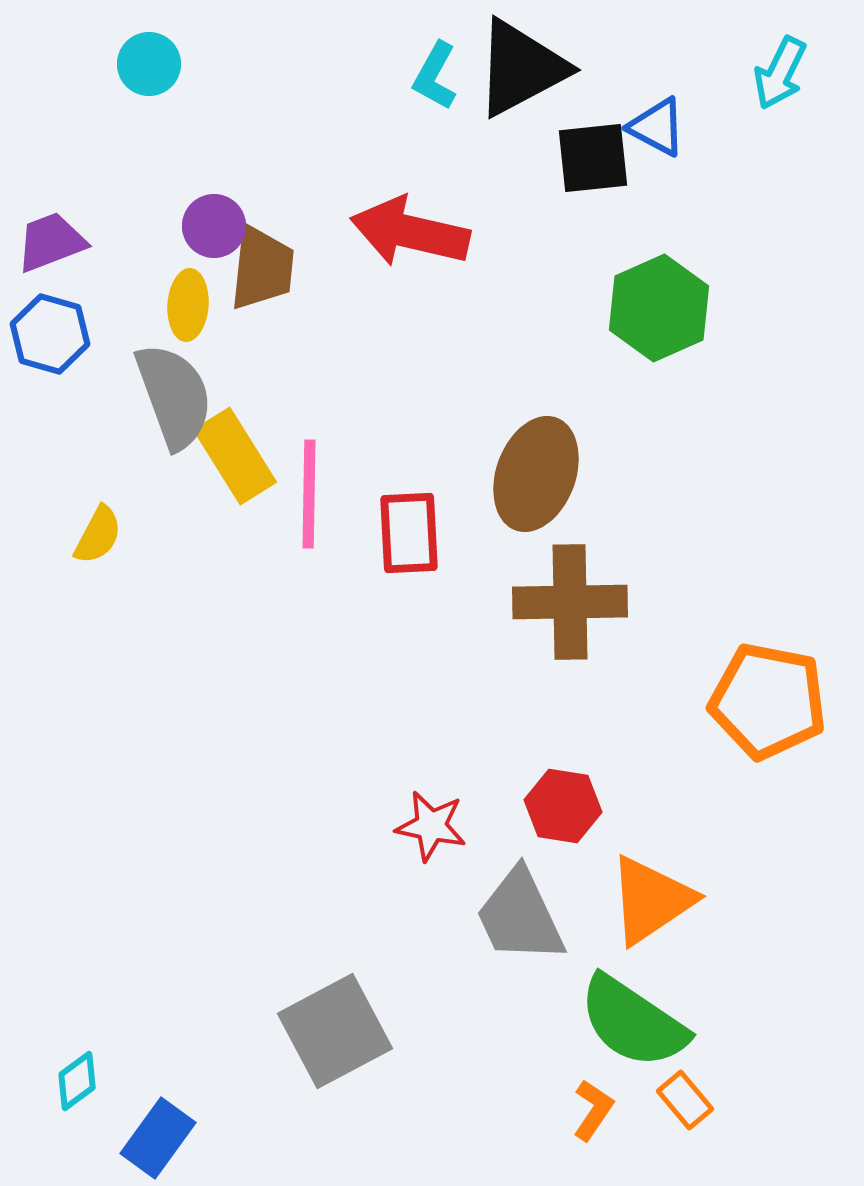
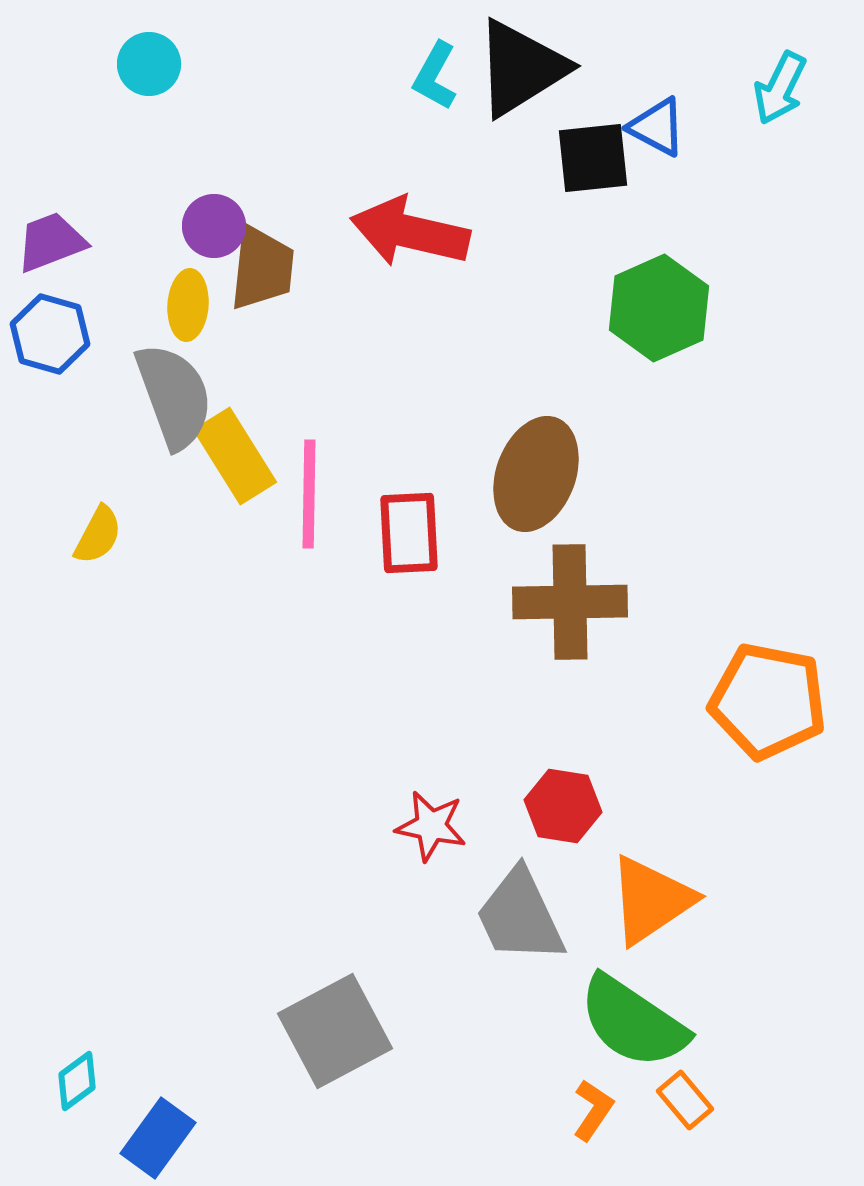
black triangle: rotated 4 degrees counterclockwise
cyan arrow: moved 15 px down
